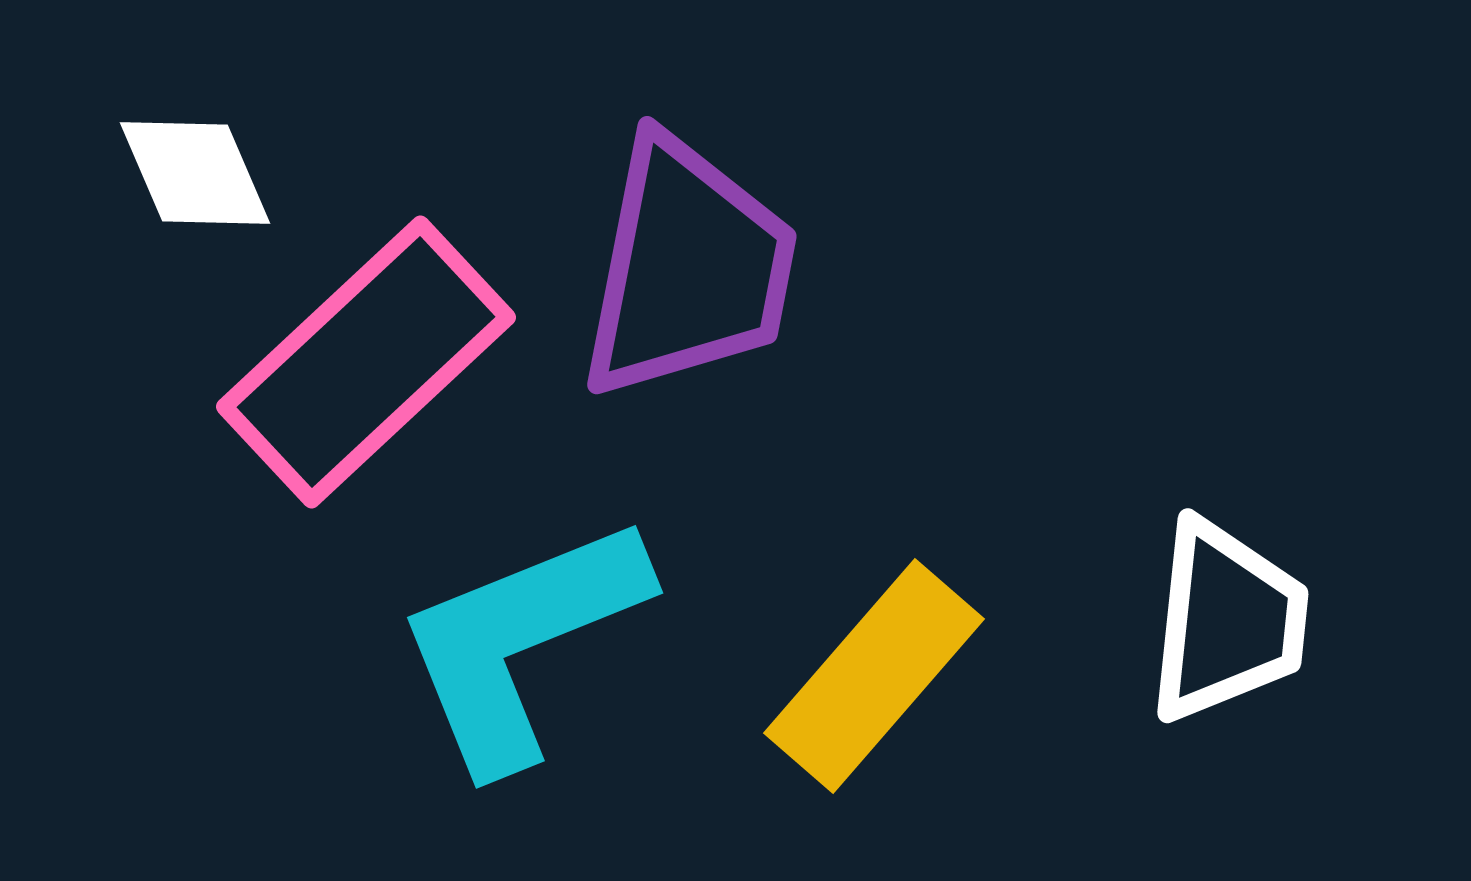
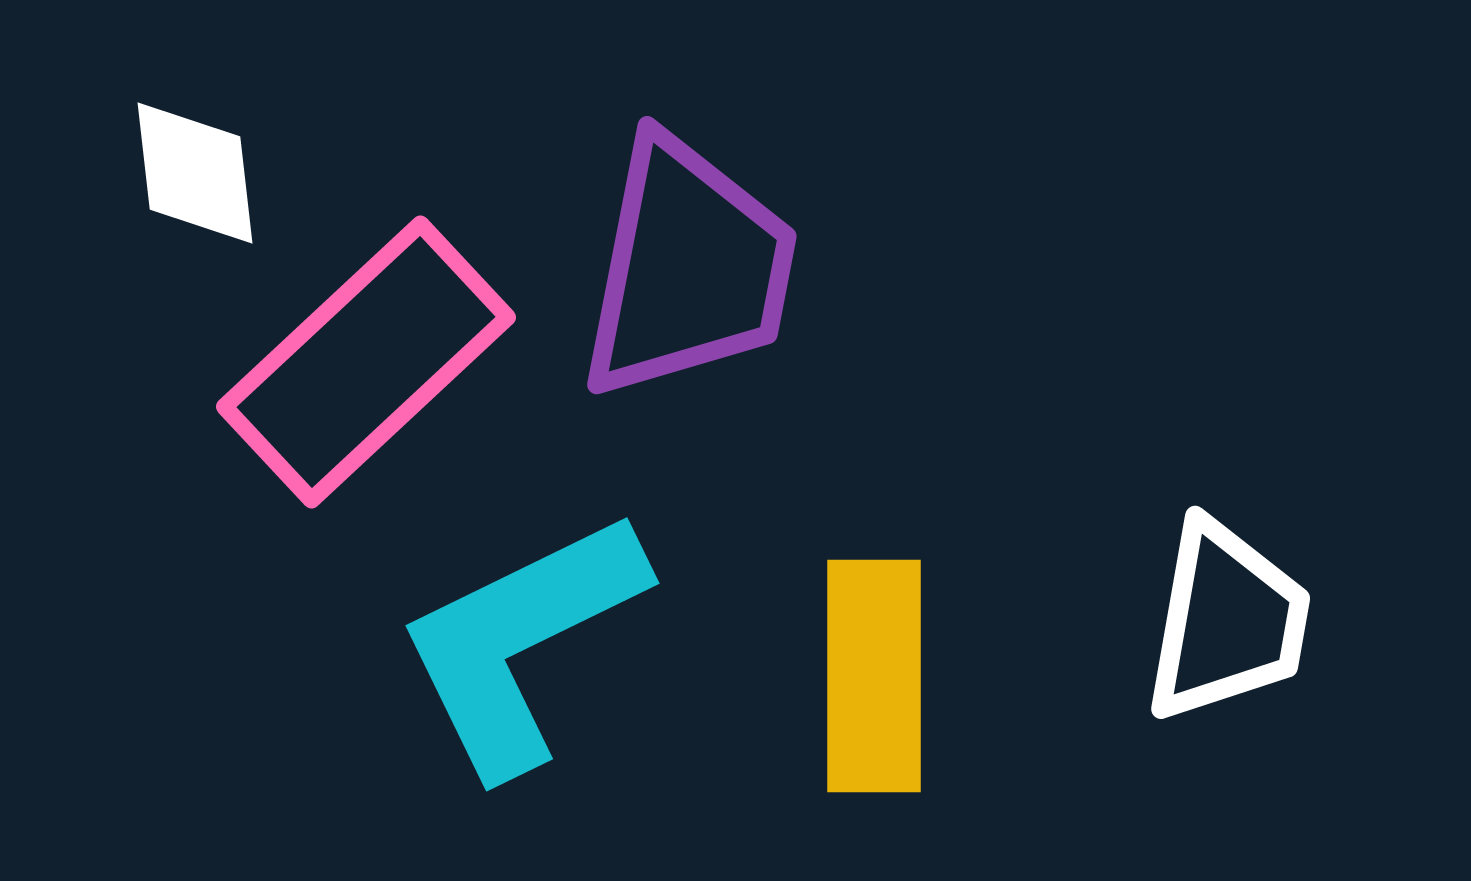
white diamond: rotated 17 degrees clockwise
white trapezoid: rotated 4 degrees clockwise
cyan L-shape: rotated 4 degrees counterclockwise
yellow rectangle: rotated 41 degrees counterclockwise
